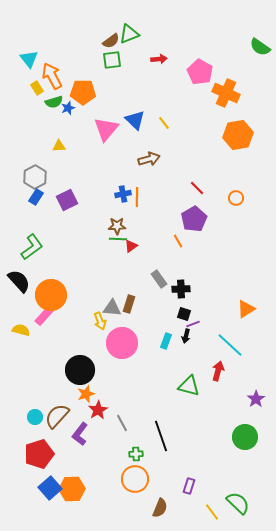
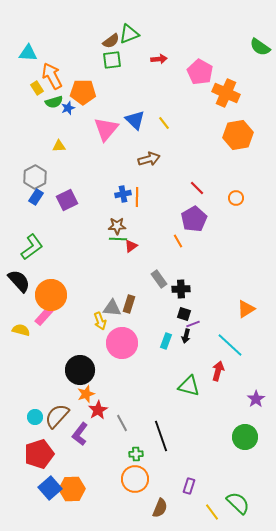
cyan triangle at (29, 59): moved 1 px left, 6 px up; rotated 48 degrees counterclockwise
